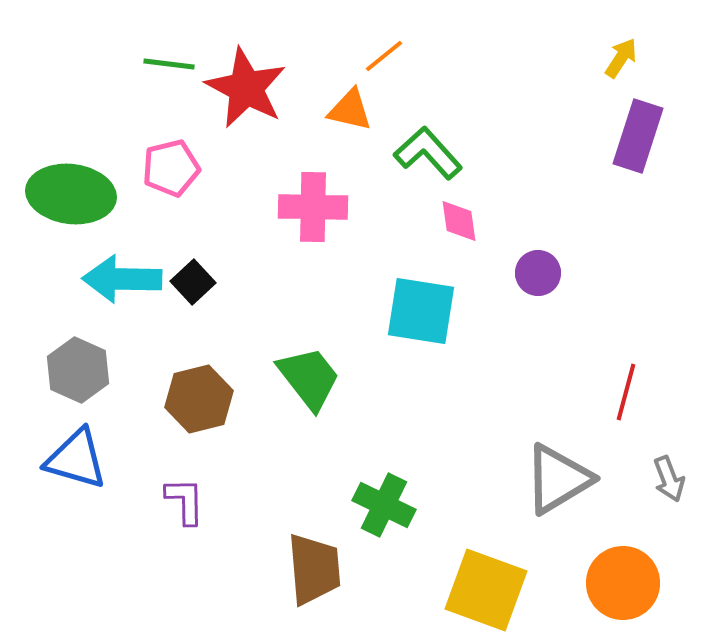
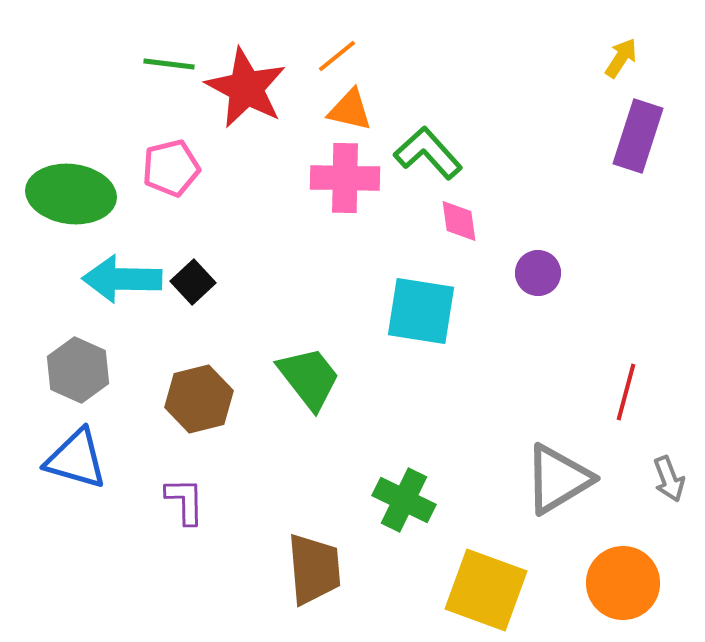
orange line: moved 47 px left
pink cross: moved 32 px right, 29 px up
green cross: moved 20 px right, 5 px up
